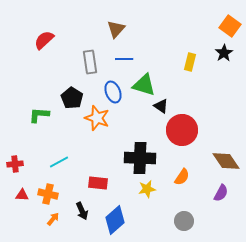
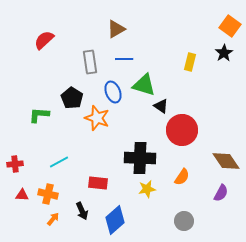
brown triangle: rotated 18 degrees clockwise
